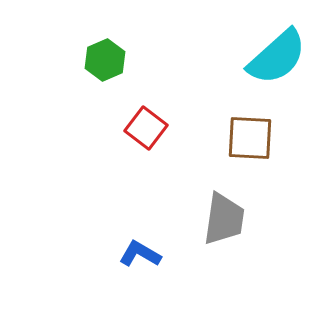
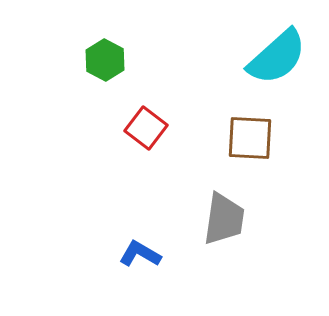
green hexagon: rotated 9 degrees counterclockwise
